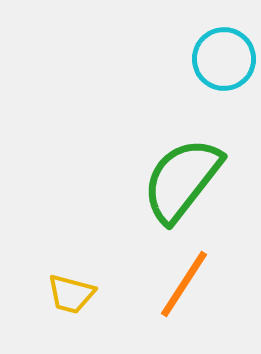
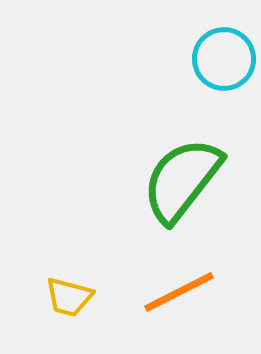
orange line: moved 5 px left, 8 px down; rotated 30 degrees clockwise
yellow trapezoid: moved 2 px left, 3 px down
